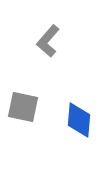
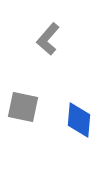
gray L-shape: moved 2 px up
